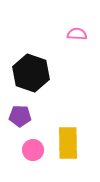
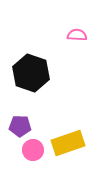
pink semicircle: moved 1 px down
purple pentagon: moved 10 px down
yellow rectangle: rotated 72 degrees clockwise
